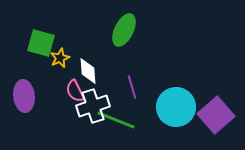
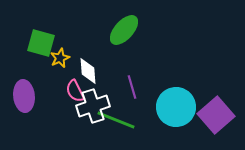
green ellipse: rotated 16 degrees clockwise
